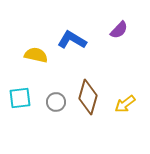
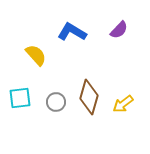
blue L-shape: moved 8 px up
yellow semicircle: rotated 35 degrees clockwise
brown diamond: moved 1 px right
yellow arrow: moved 2 px left
